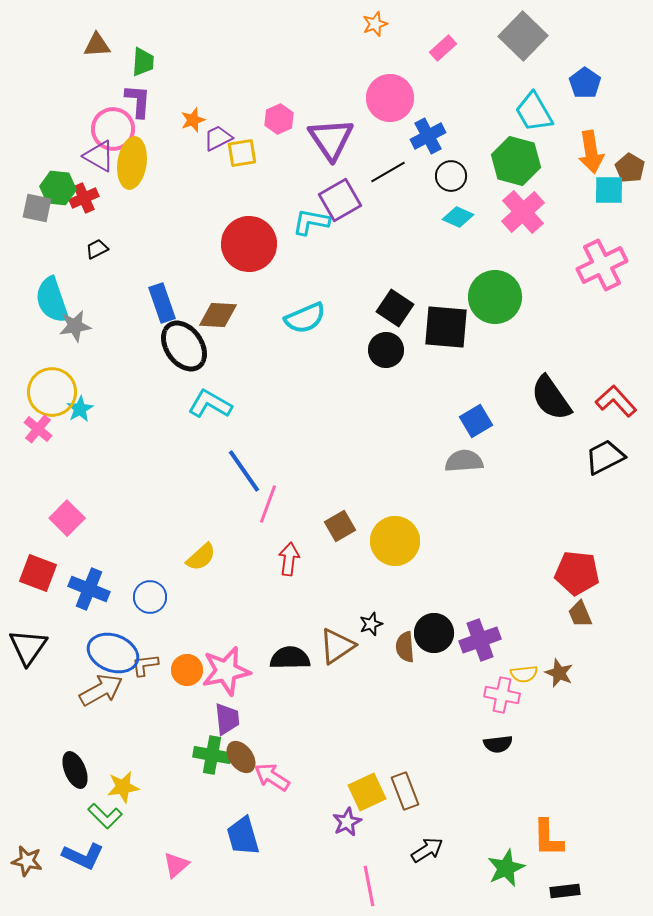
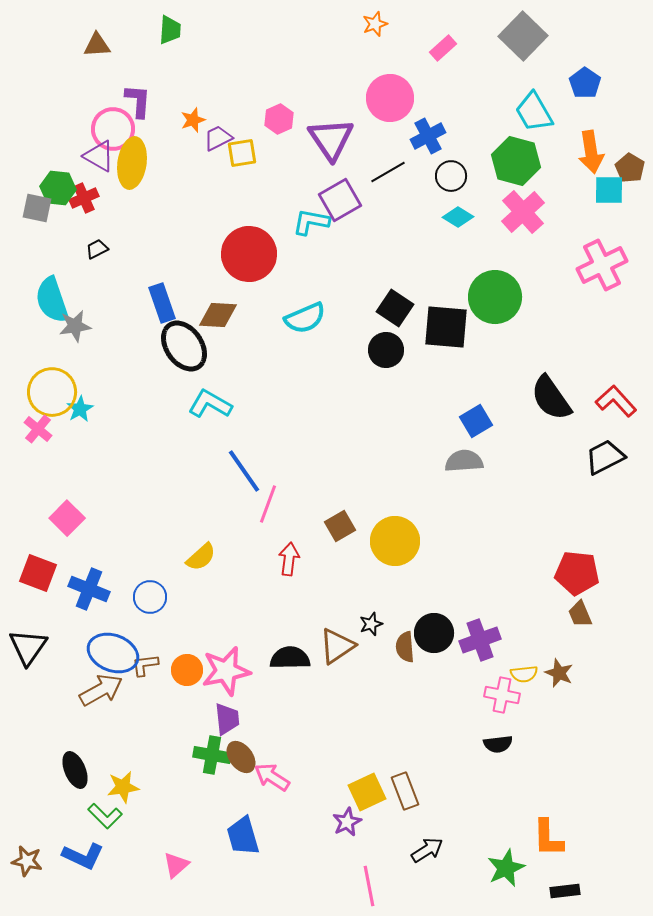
green trapezoid at (143, 62): moved 27 px right, 32 px up
cyan diamond at (458, 217): rotated 8 degrees clockwise
red circle at (249, 244): moved 10 px down
